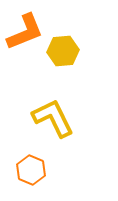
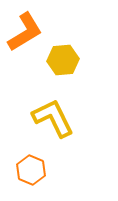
orange L-shape: rotated 9 degrees counterclockwise
yellow hexagon: moved 9 px down
